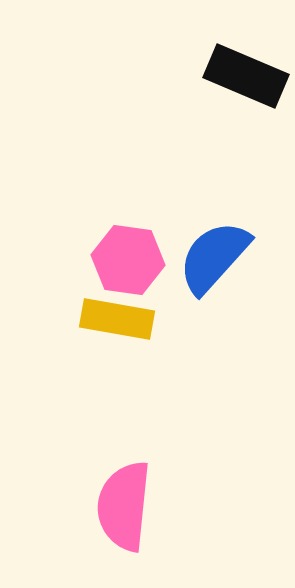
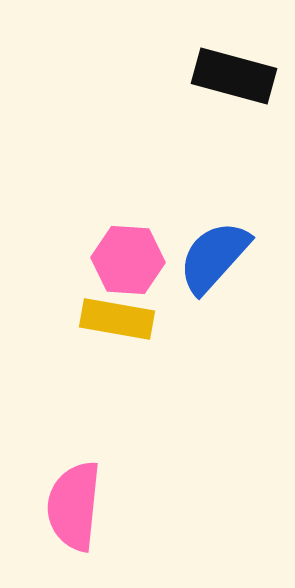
black rectangle: moved 12 px left; rotated 8 degrees counterclockwise
pink hexagon: rotated 4 degrees counterclockwise
pink semicircle: moved 50 px left
